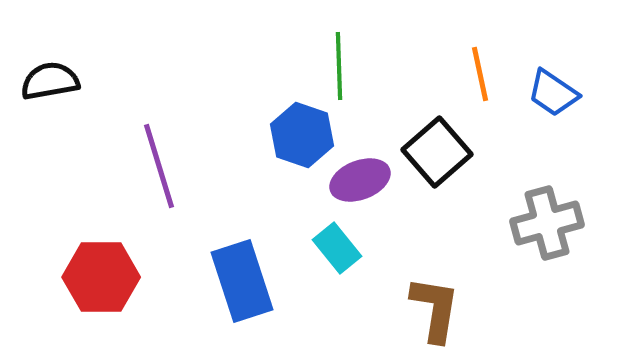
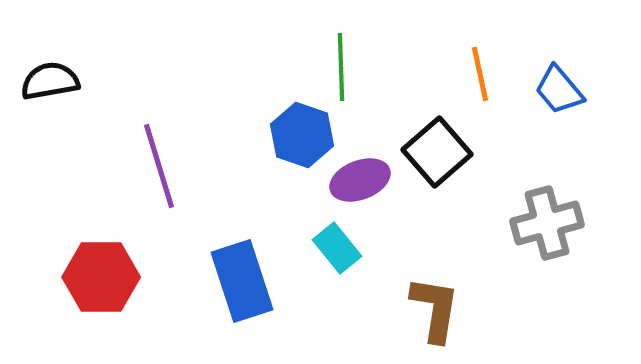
green line: moved 2 px right, 1 px down
blue trapezoid: moved 6 px right, 3 px up; rotated 16 degrees clockwise
